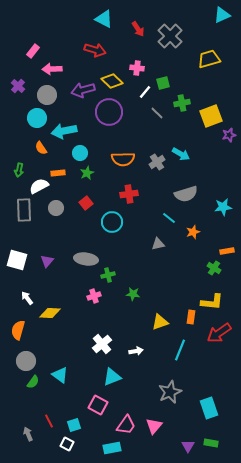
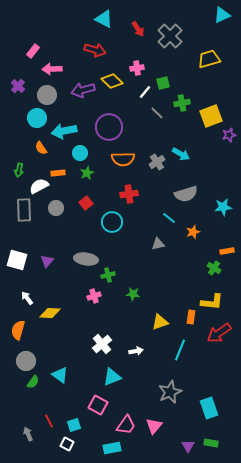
pink cross at (137, 68): rotated 16 degrees counterclockwise
purple circle at (109, 112): moved 15 px down
